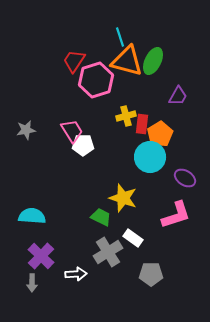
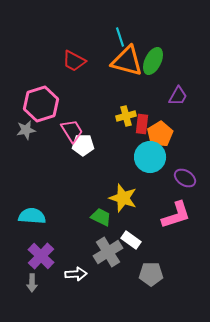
red trapezoid: rotated 95 degrees counterclockwise
pink hexagon: moved 55 px left, 24 px down
white rectangle: moved 2 px left, 2 px down
